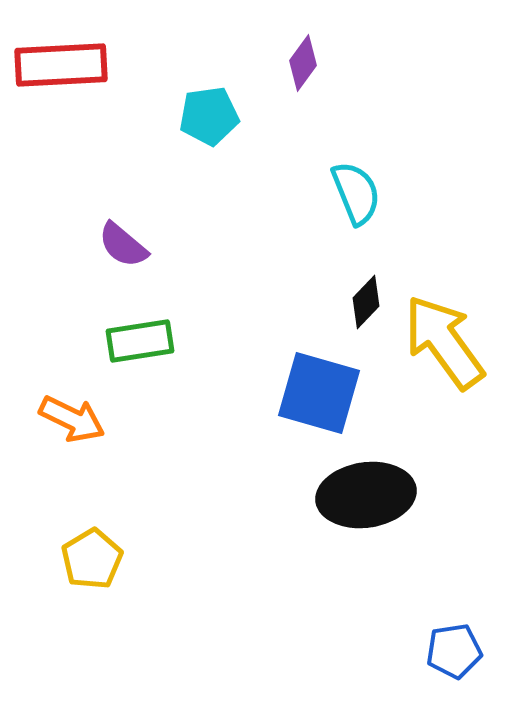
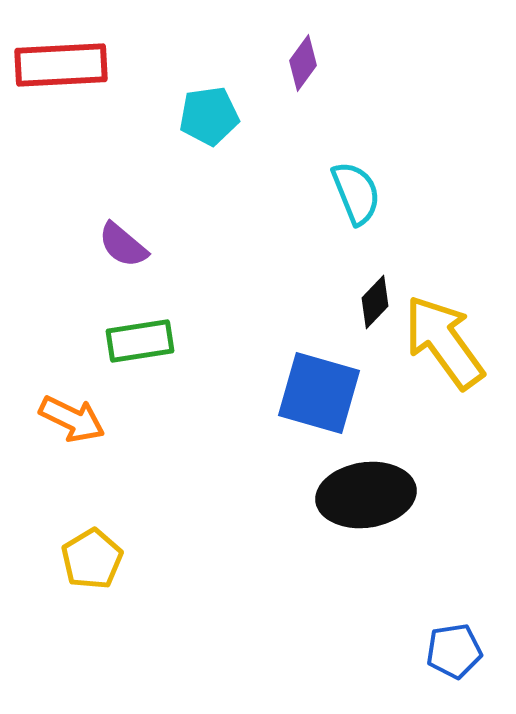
black diamond: moved 9 px right
